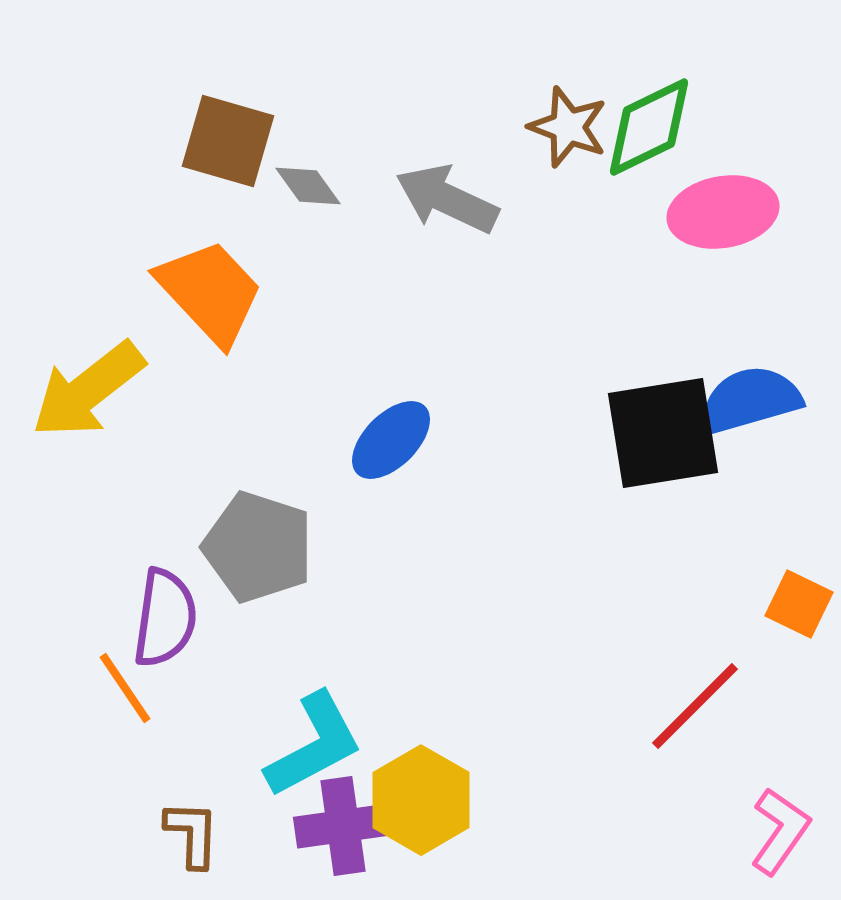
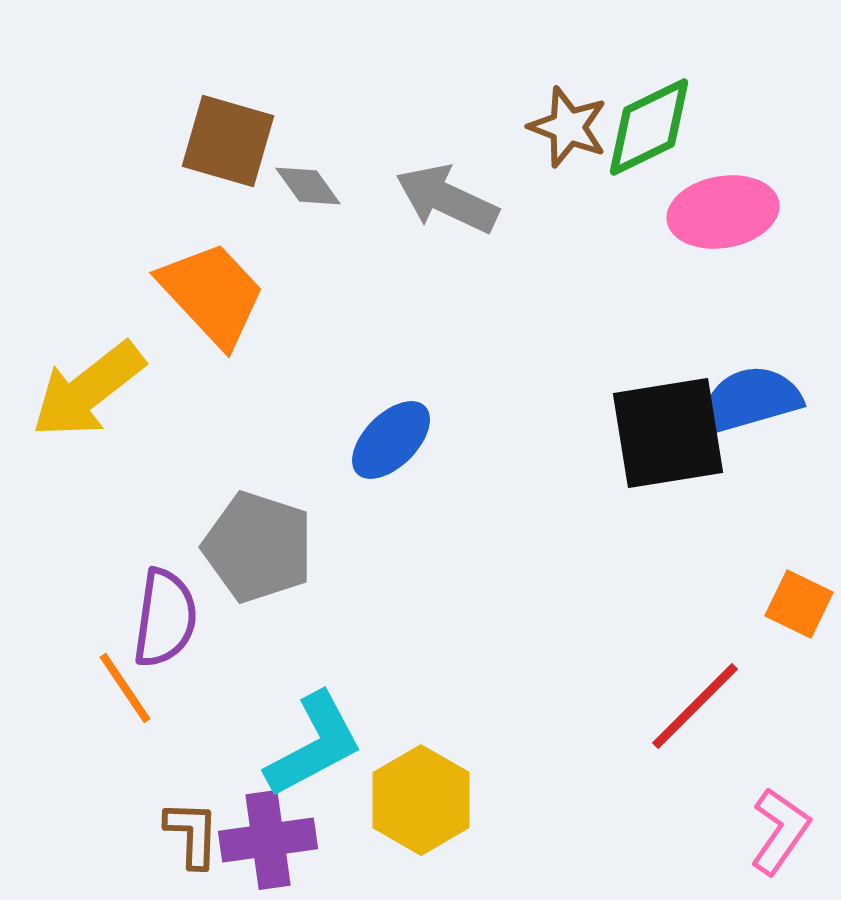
orange trapezoid: moved 2 px right, 2 px down
black square: moved 5 px right
purple cross: moved 75 px left, 14 px down
